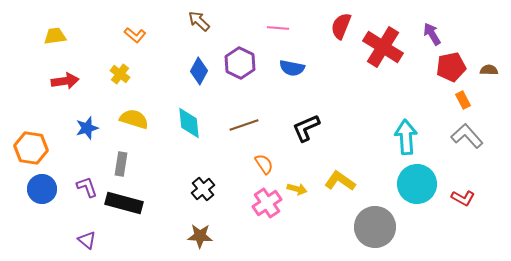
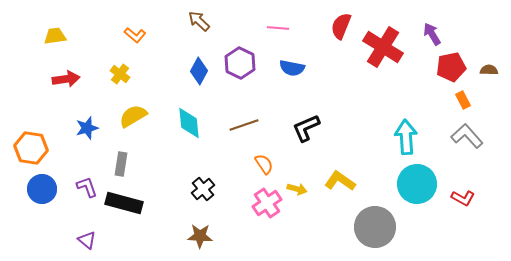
red arrow: moved 1 px right, 2 px up
yellow semicircle: moved 1 px left, 3 px up; rotated 48 degrees counterclockwise
